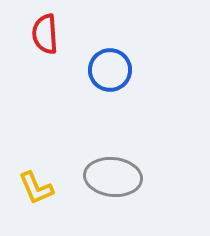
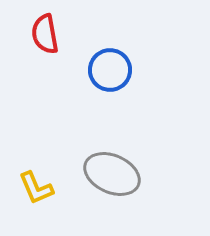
red semicircle: rotated 6 degrees counterclockwise
gray ellipse: moved 1 px left, 3 px up; rotated 18 degrees clockwise
